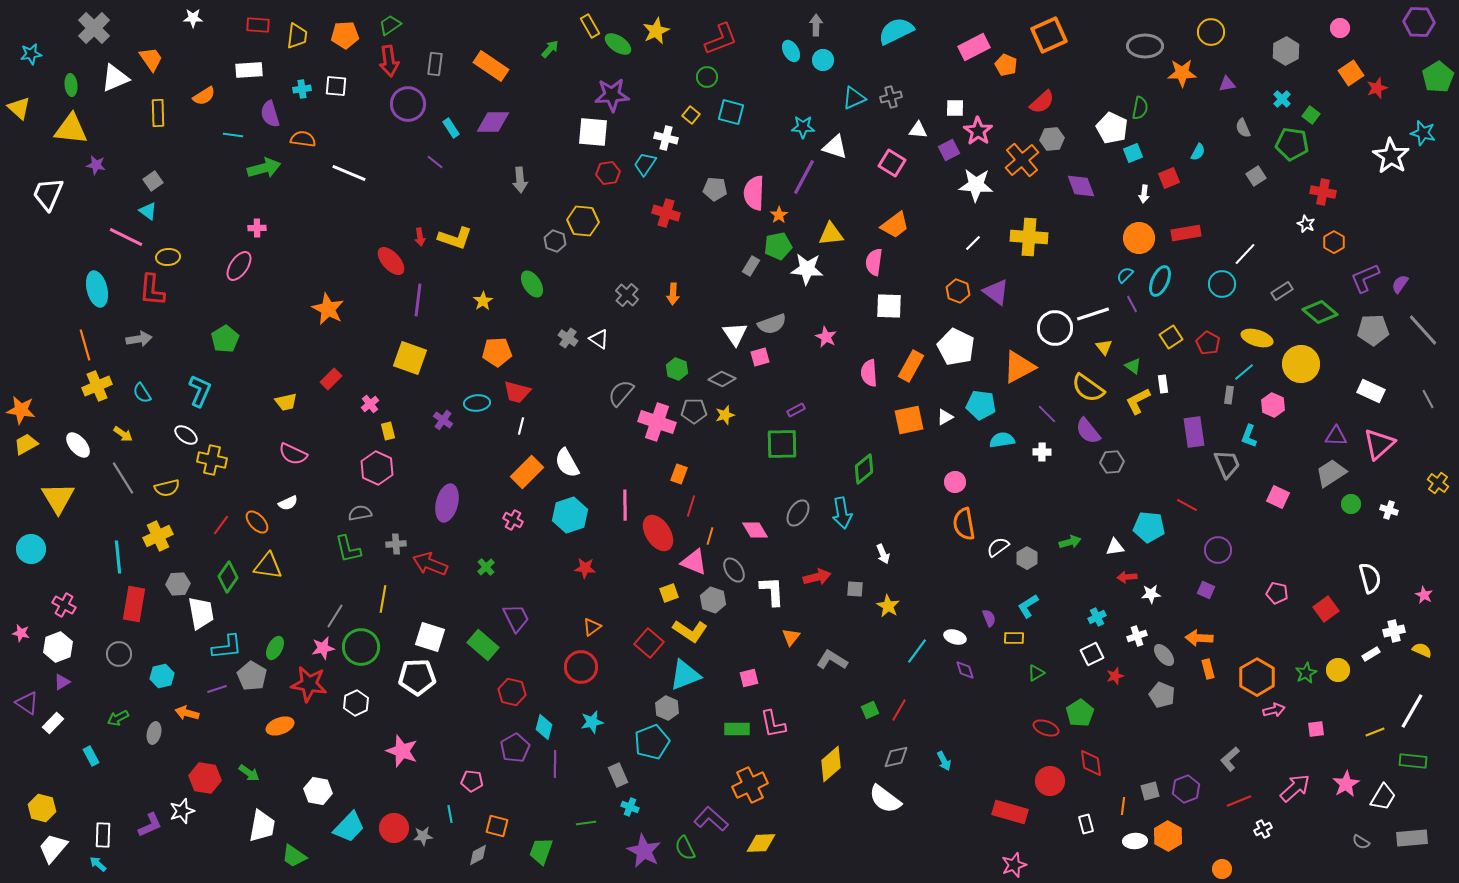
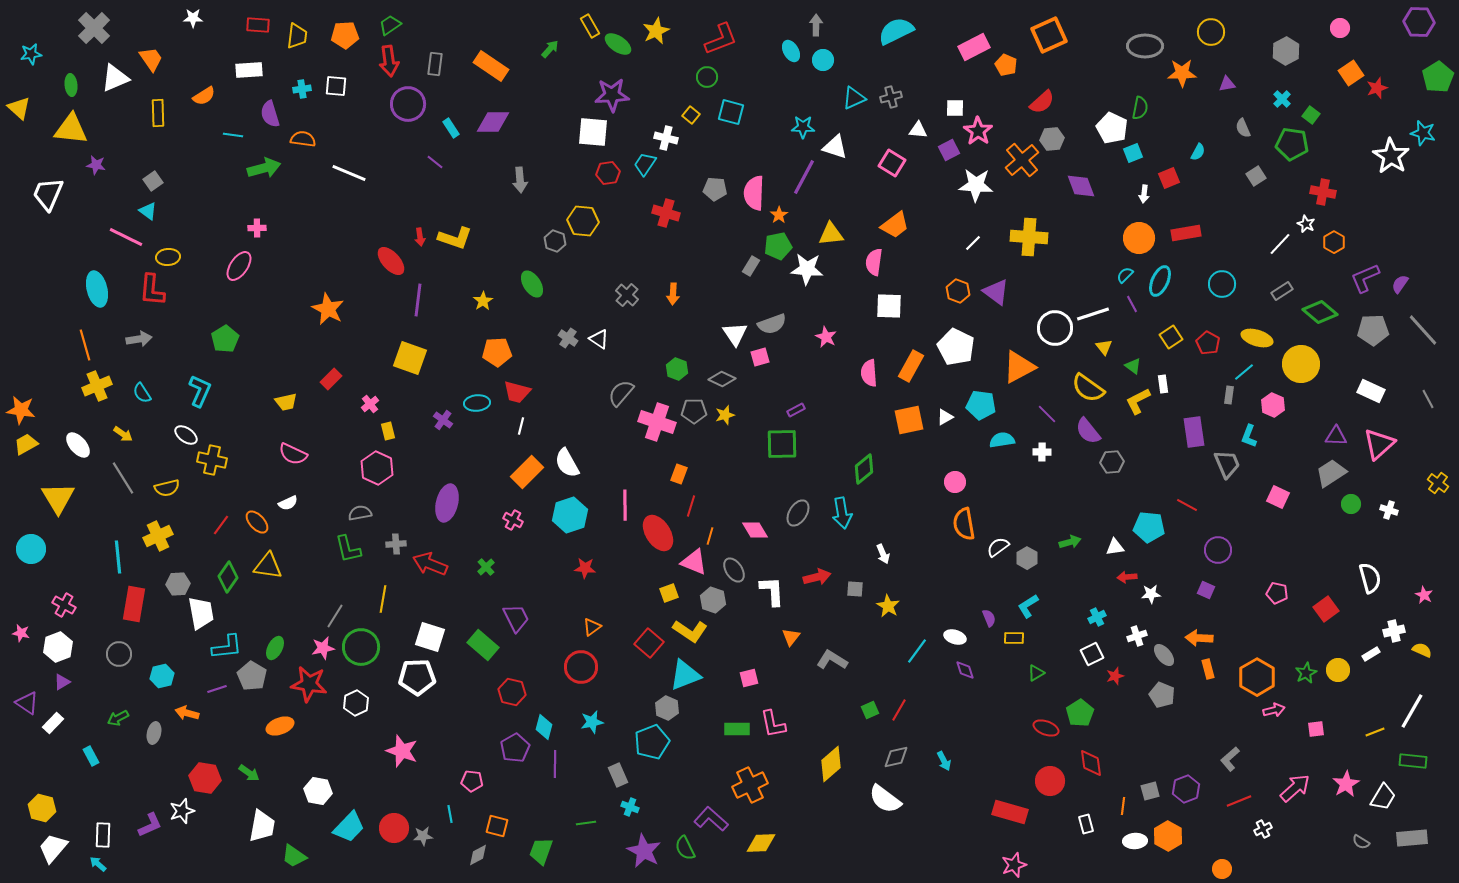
white line at (1245, 254): moved 35 px right, 10 px up
